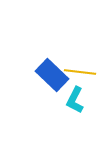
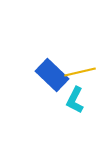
yellow line: rotated 20 degrees counterclockwise
